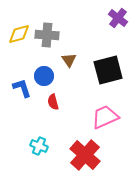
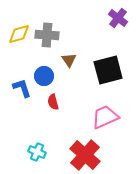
cyan cross: moved 2 px left, 6 px down
